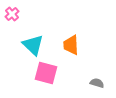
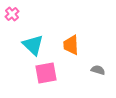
pink square: rotated 25 degrees counterclockwise
gray semicircle: moved 1 px right, 13 px up
